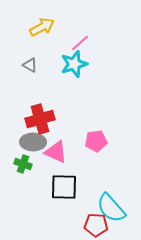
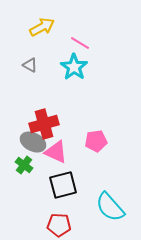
pink line: rotated 72 degrees clockwise
cyan star: moved 3 px down; rotated 20 degrees counterclockwise
red cross: moved 4 px right, 5 px down
gray ellipse: rotated 25 degrees clockwise
green cross: moved 1 px right, 1 px down; rotated 18 degrees clockwise
black square: moved 1 px left, 2 px up; rotated 16 degrees counterclockwise
cyan semicircle: moved 1 px left, 1 px up
red pentagon: moved 37 px left
